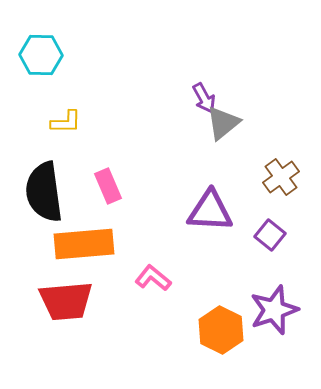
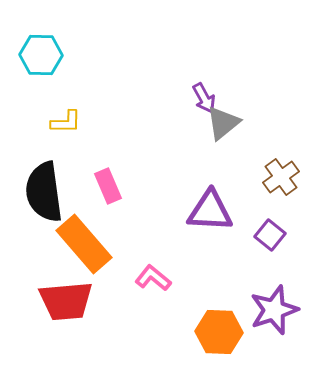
orange rectangle: rotated 54 degrees clockwise
orange hexagon: moved 2 px left, 2 px down; rotated 24 degrees counterclockwise
